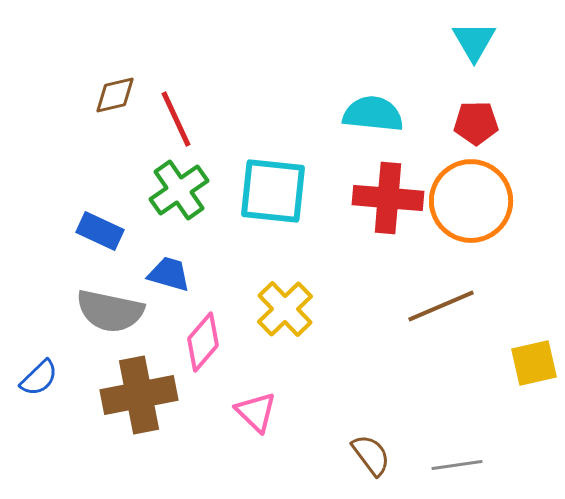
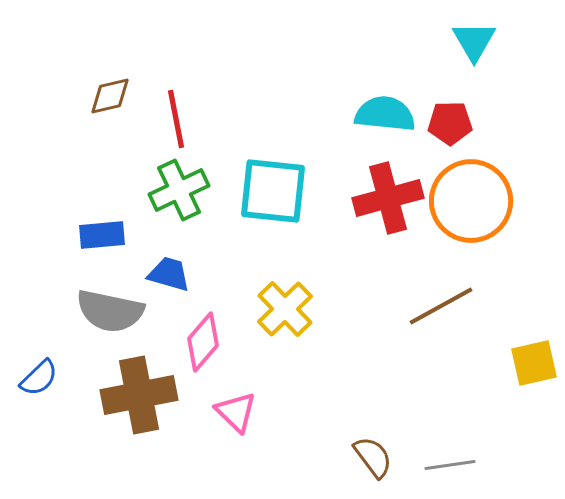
brown diamond: moved 5 px left, 1 px down
cyan semicircle: moved 12 px right
red line: rotated 14 degrees clockwise
red pentagon: moved 26 px left
green cross: rotated 10 degrees clockwise
red cross: rotated 20 degrees counterclockwise
blue rectangle: moved 2 px right, 4 px down; rotated 30 degrees counterclockwise
brown line: rotated 6 degrees counterclockwise
pink triangle: moved 20 px left
brown semicircle: moved 2 px right, 2 px down
gray line: moved 7 px left
